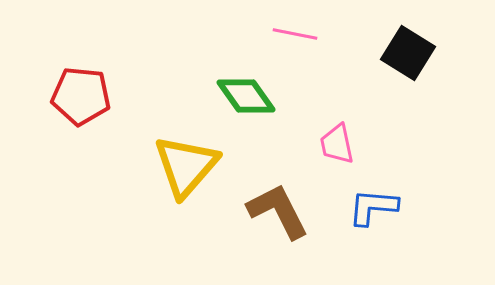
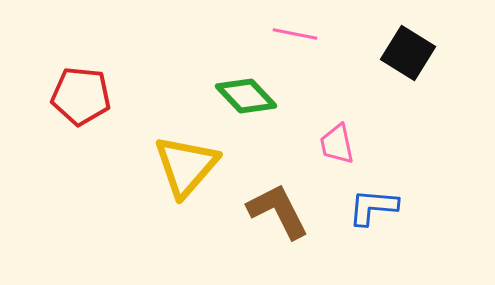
green diamond: rotated 8 degrees counterclockwise
